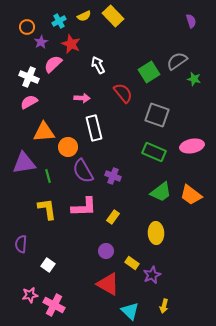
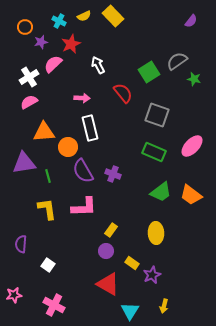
cyan cross at (59, 21): rotated 32 degrees counterclockwise
purple semicircle at (191, 21): rotated 56 degrees clockwise
orange circle at (27, 27): moved 2 px left
purple star at (41, 42): rotated 16 degrees clockwise
red star at (71, 44): rotated 24 degrees clockwise
white cross at (29, 77): rotated 36 degrees clockwise
white rectangle at (94, 128): moved 4 px left
pink ellipse at (192, 146): rotated 35 degrees counterclockwise
purple cross at (113, 176): moved 2 px up
yellow rectangle at (113, 217): moved 2 px left, 13 px down
pink star at (30, 295): moved 16 px left
cyan triangle at (130, 311): rotated 18 degrees clockwise
